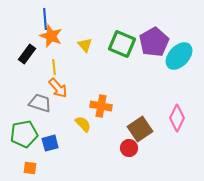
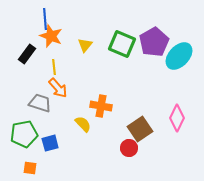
yellow triangle: rotated 21 degrees clockwise
